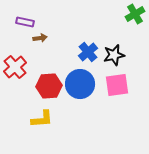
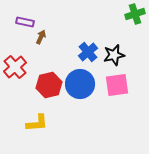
green cross: rotated 12 degrees clockwise
brown arrow: moved 1 px right, 1 px up; rotated 56 degrees counterclockwise
red hexagon: moved 1 px up; rotated 10 degrees counterclockwise
yellow L-shape: moved 5 px left, 4 px down
